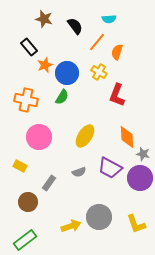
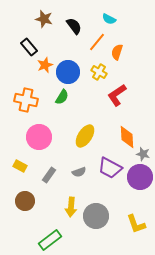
cyan semicircle: rotated 32 degrees clockwise
black semicircle: moved 1 px left
blue circle: moved 1 px right, 1 px up
red L-shape: rotated 35 degrees clockwise
purple circle: moved 1 px up
gray rectangle: moved 8 px up
brown circle: moved 3 px left, 1 px up
gray circle: moved 3 px left, 1 px up
yellow arrow: moved 19 px up; rotated 114 degrees clockwise
green rectangle: moved 25 px right
